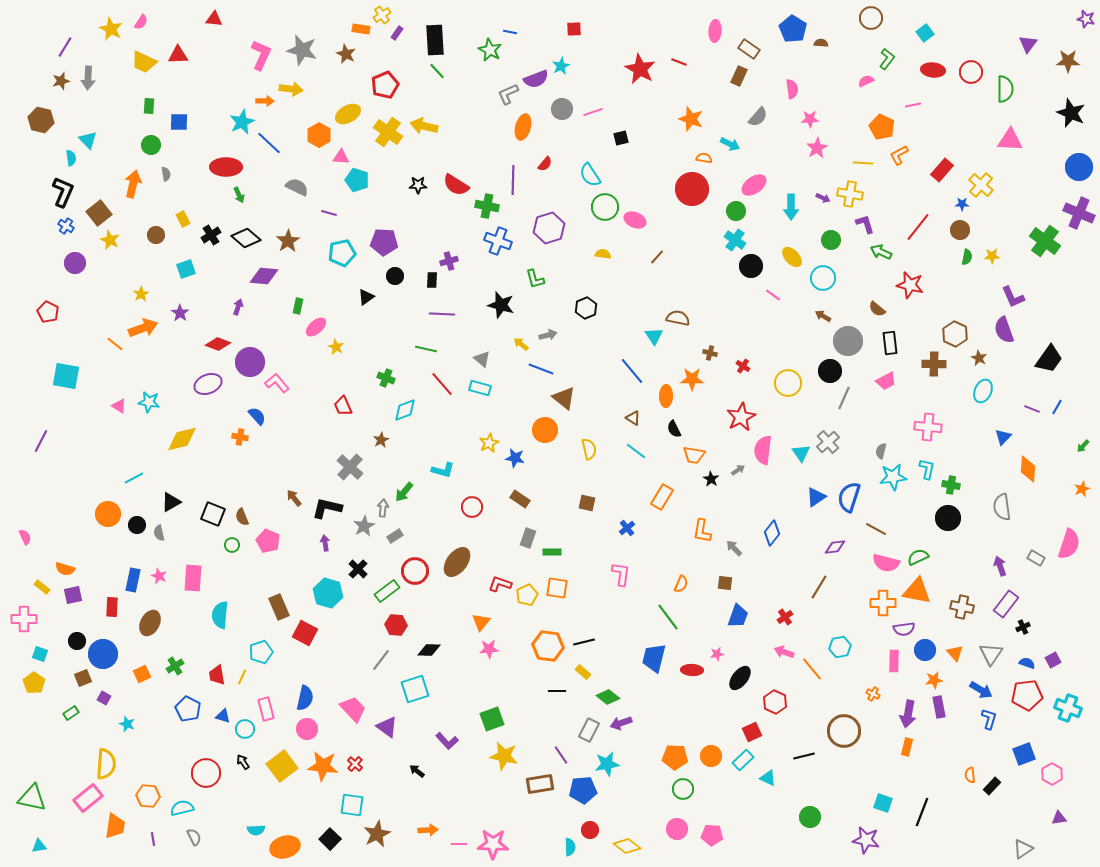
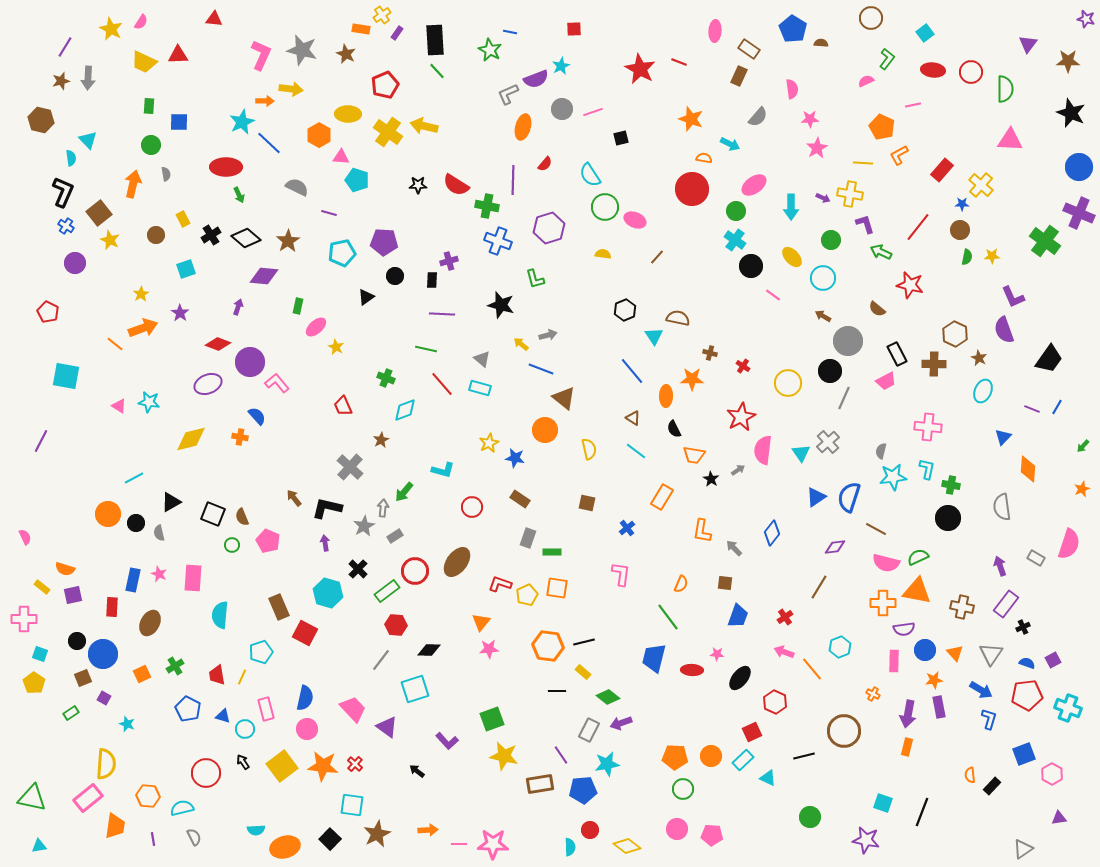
yellow ellipse at (348, 114): rotated 30 degrees clockwise
black hexagon at (586, 308): moved 39 px right, 2 px down
black rectangle at (890, 343): moved 7 px right, 11 px down; rotated 20 degrees counterclockwise
yellow diamond at (182, 439): moved 9 px right
black circle at (137, 525): moved 1 px left, 2 px up
pink star at (159, 576): moved 2 px up
cyan hexagon at (840, 647): rotated 10 degrees counterclockwise
pink star at (717, 654): rotated 16 degrees clockwise
